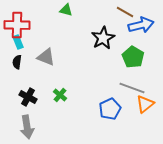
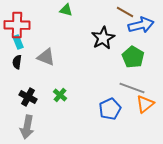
gray arrow: rotated 20 degrees clockwise
